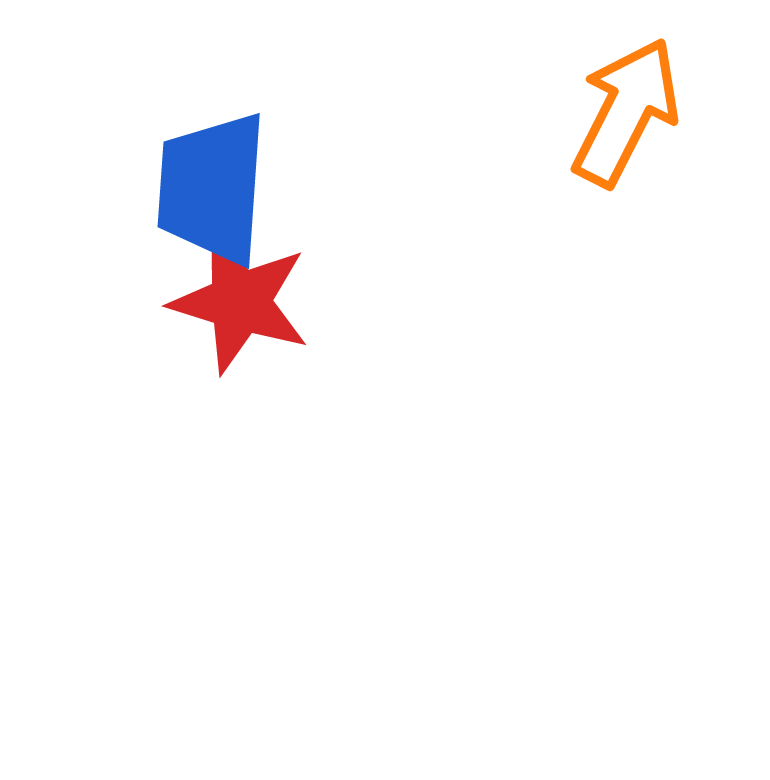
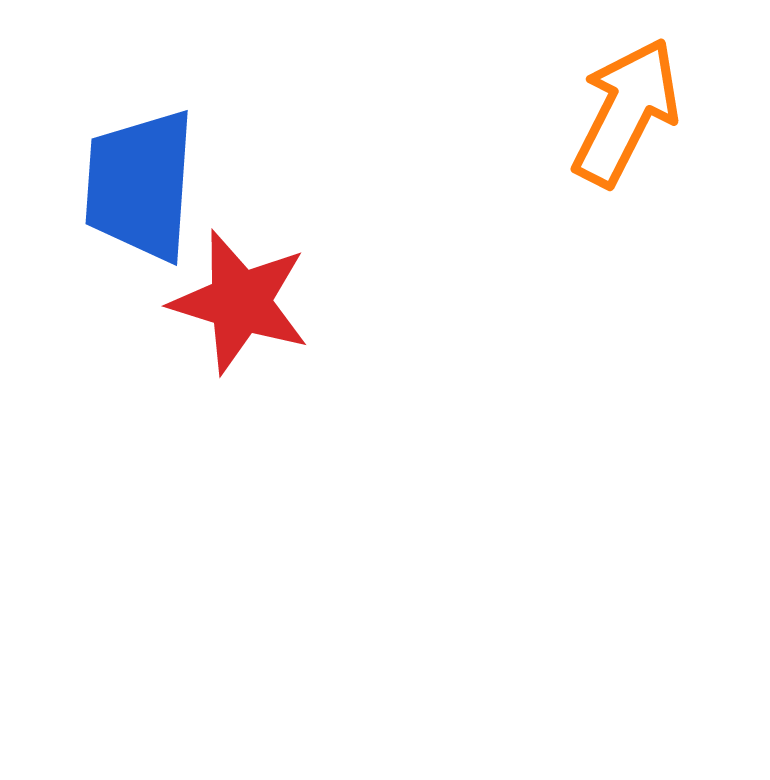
blue trapezoid: moved 72 px left, 3 px up
